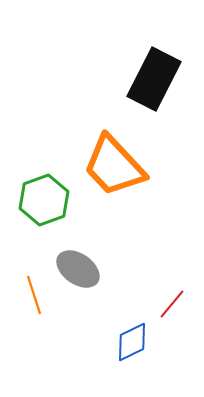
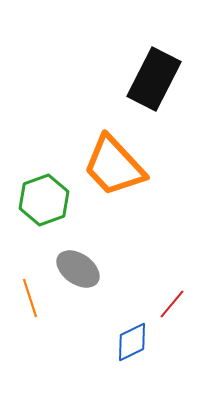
orange line: moved 4 px left, 3 px down
